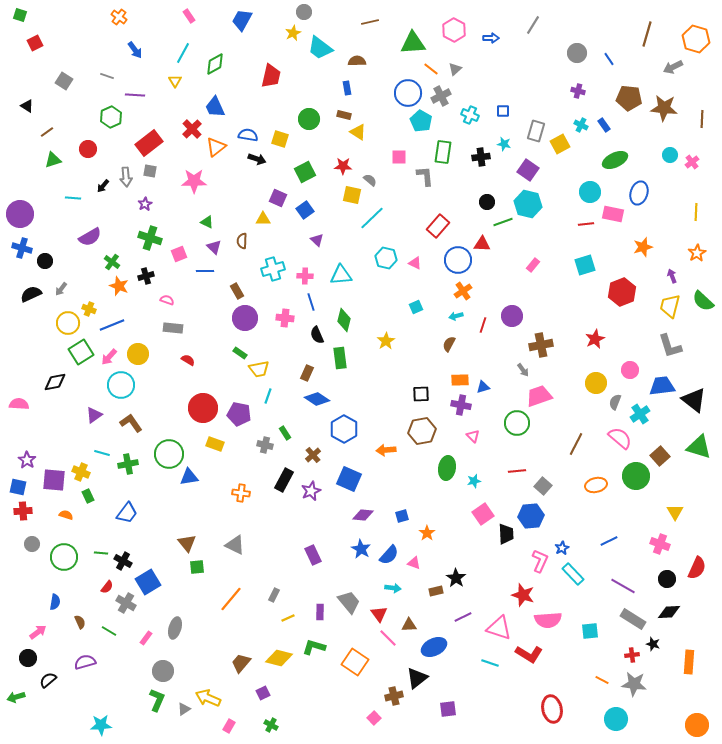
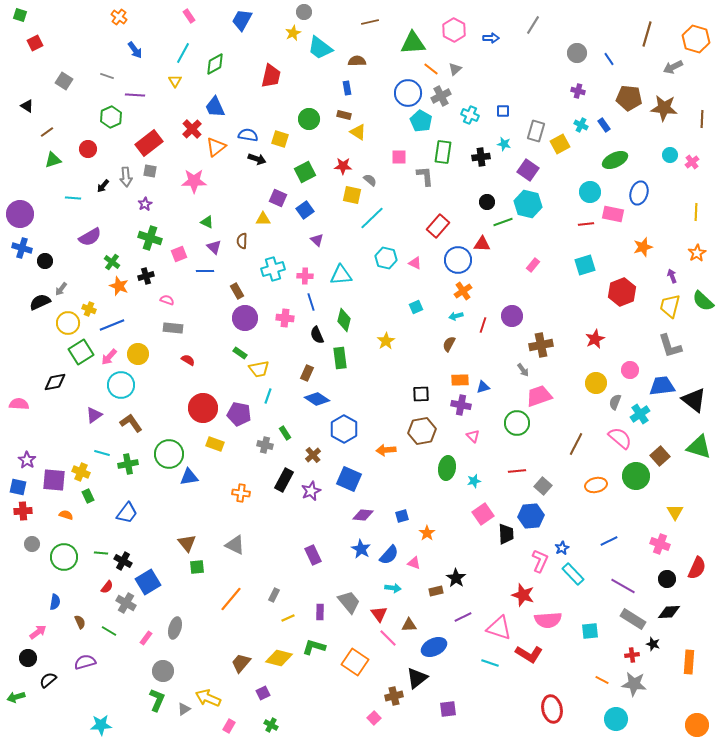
black semicircle at (31, 294): moved 9 px right, 8 px down
